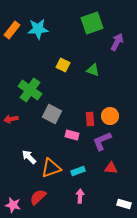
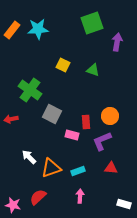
purple arrow: rotated 18 degrees counterclockwise
red rectangle: moved 4 px left, 3 px down
